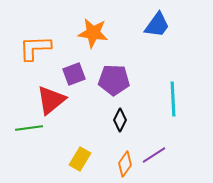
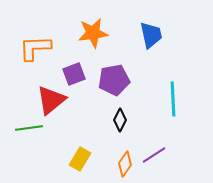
blue trapezoid: moved 6 px left, 10 px down; rotated 48 degrees counterclockwise
orange star: rotated 16 degrees counterclockwise
purple pentagon: rotated 12 degrees counterclockwise
